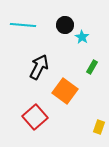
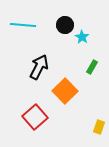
orange square: rotated 10 degrees clockwise
